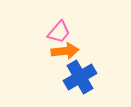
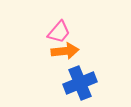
blue cross: moved 6 px down; rotated 8 degrees clockwise
